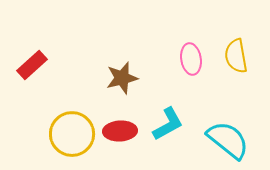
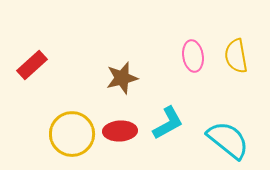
pink ellipse: moved 2 px right, 3 px up
cyan L-shape: moved 1 px up
